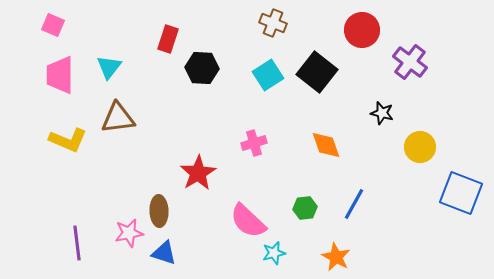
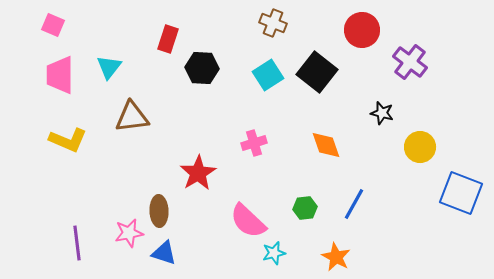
brown triangle: moved 14 px right, 1 px up
